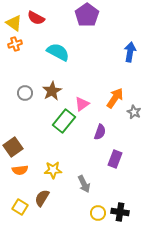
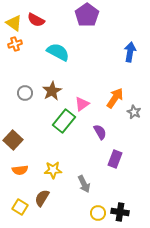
red semicircle: moved 2 px down
purple semicircle: rotated 49 degrees counterclockwise
brown square: moved 7 px up; rotated 12 degrees counterclockwise
